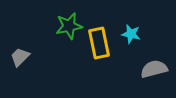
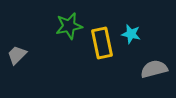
yellow rectangle: moved 3 px right
gray trapezoid: moved 3 px left, 2 px up
